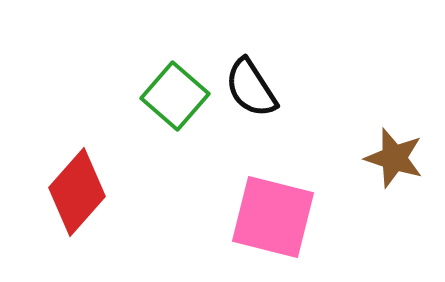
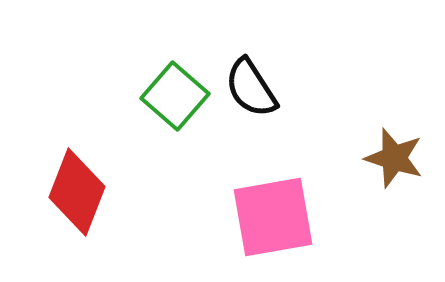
red diamond: rotated 20 degrees counterclockwise
pink square: rotated 24 degrees counterclockwise
